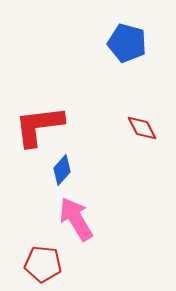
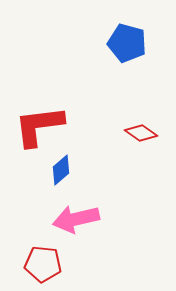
red diamond: moved 1 px left, 5 px down; rotated 28 degrees counterclockwise
blue diamond: moved 1 px left; rotated 8 degrees clockwise
pink arrow: rotated 72 degrees counterclockwise
